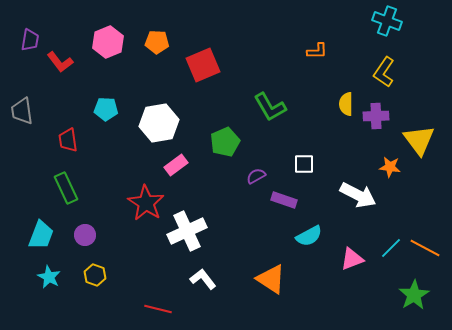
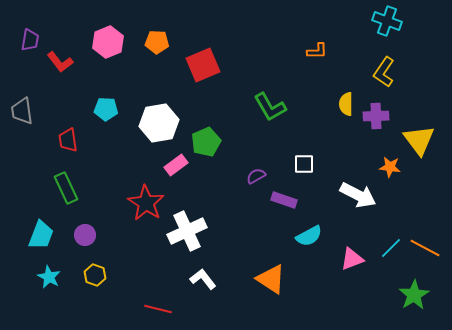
green pentagon: moved 19 px left
